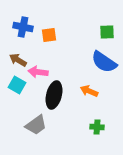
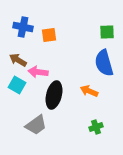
blue semicircle: moved 1 px down; rotated 40 degrees clockwise
green cross: moved 1 px left; rotated 24 degrees counterclockwise
